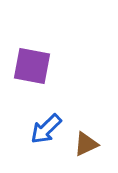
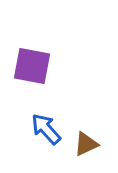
blue arrow: rotated 92 degrees clockwise
